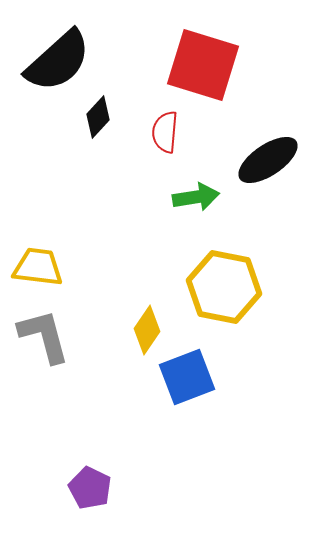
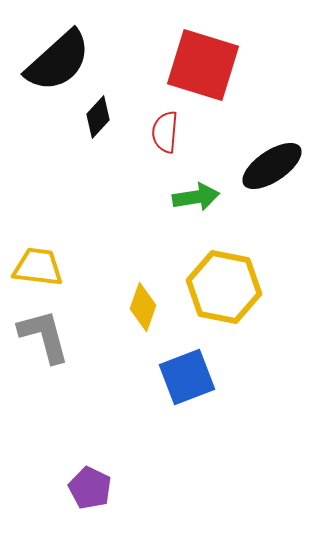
black ellipse: moved 4 px right, 6 px down
yellow diamond: moved 4 px left, 23 px up; rotated 15 degrees counterclockwise
